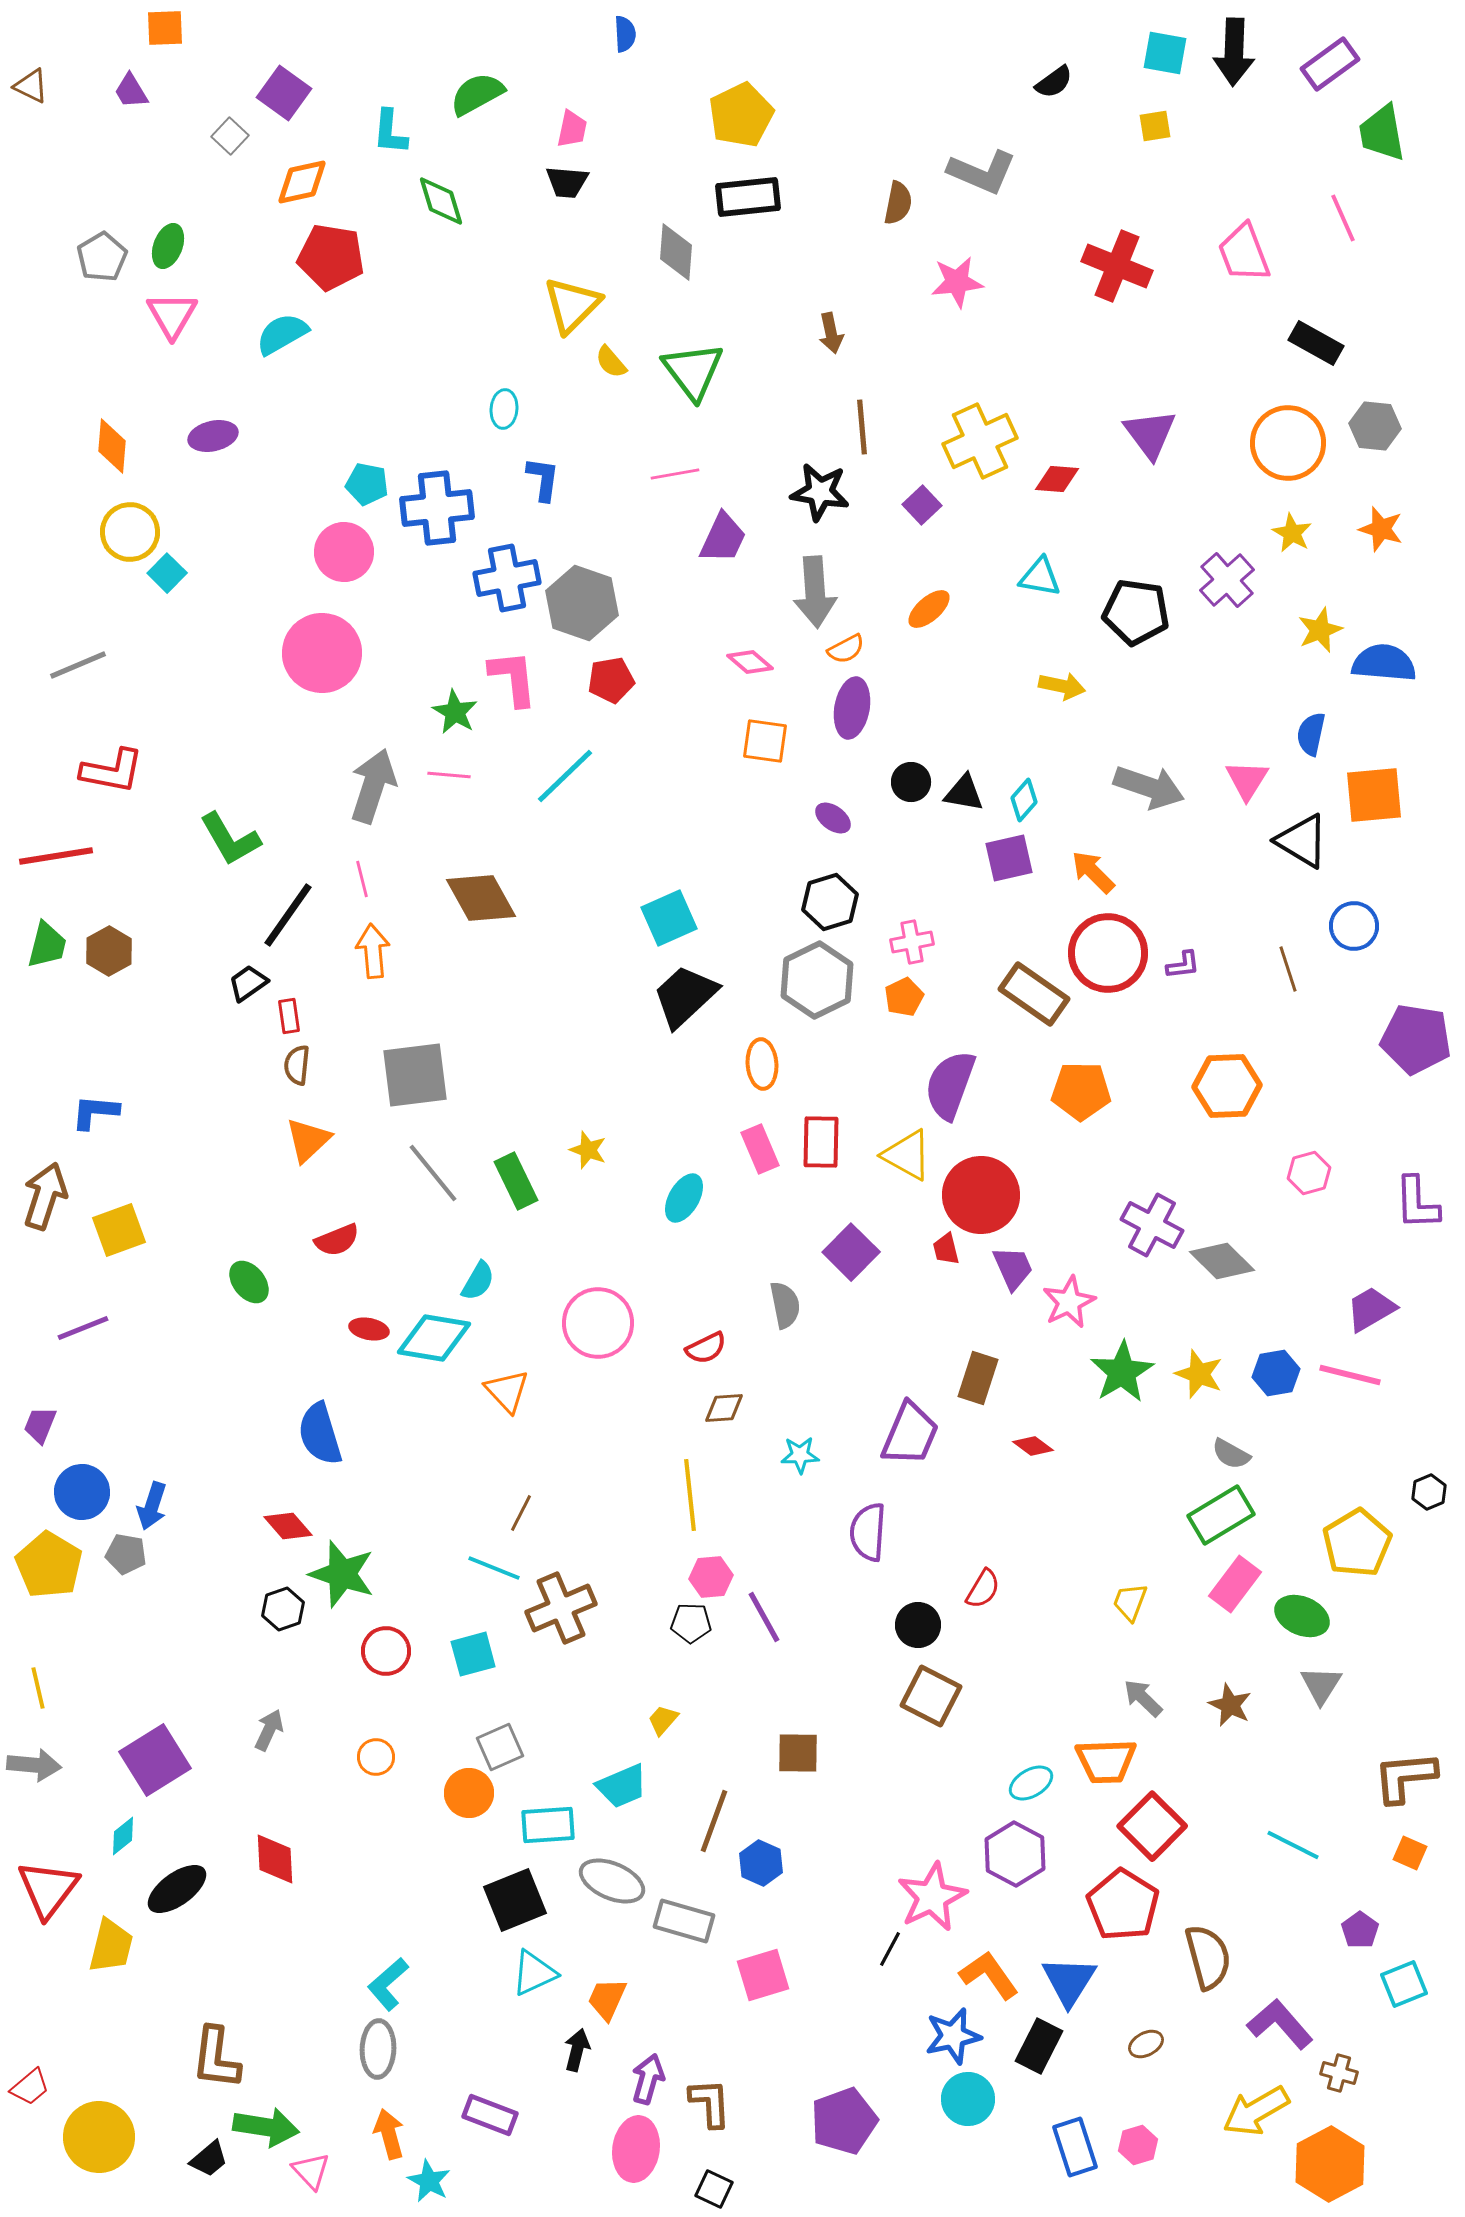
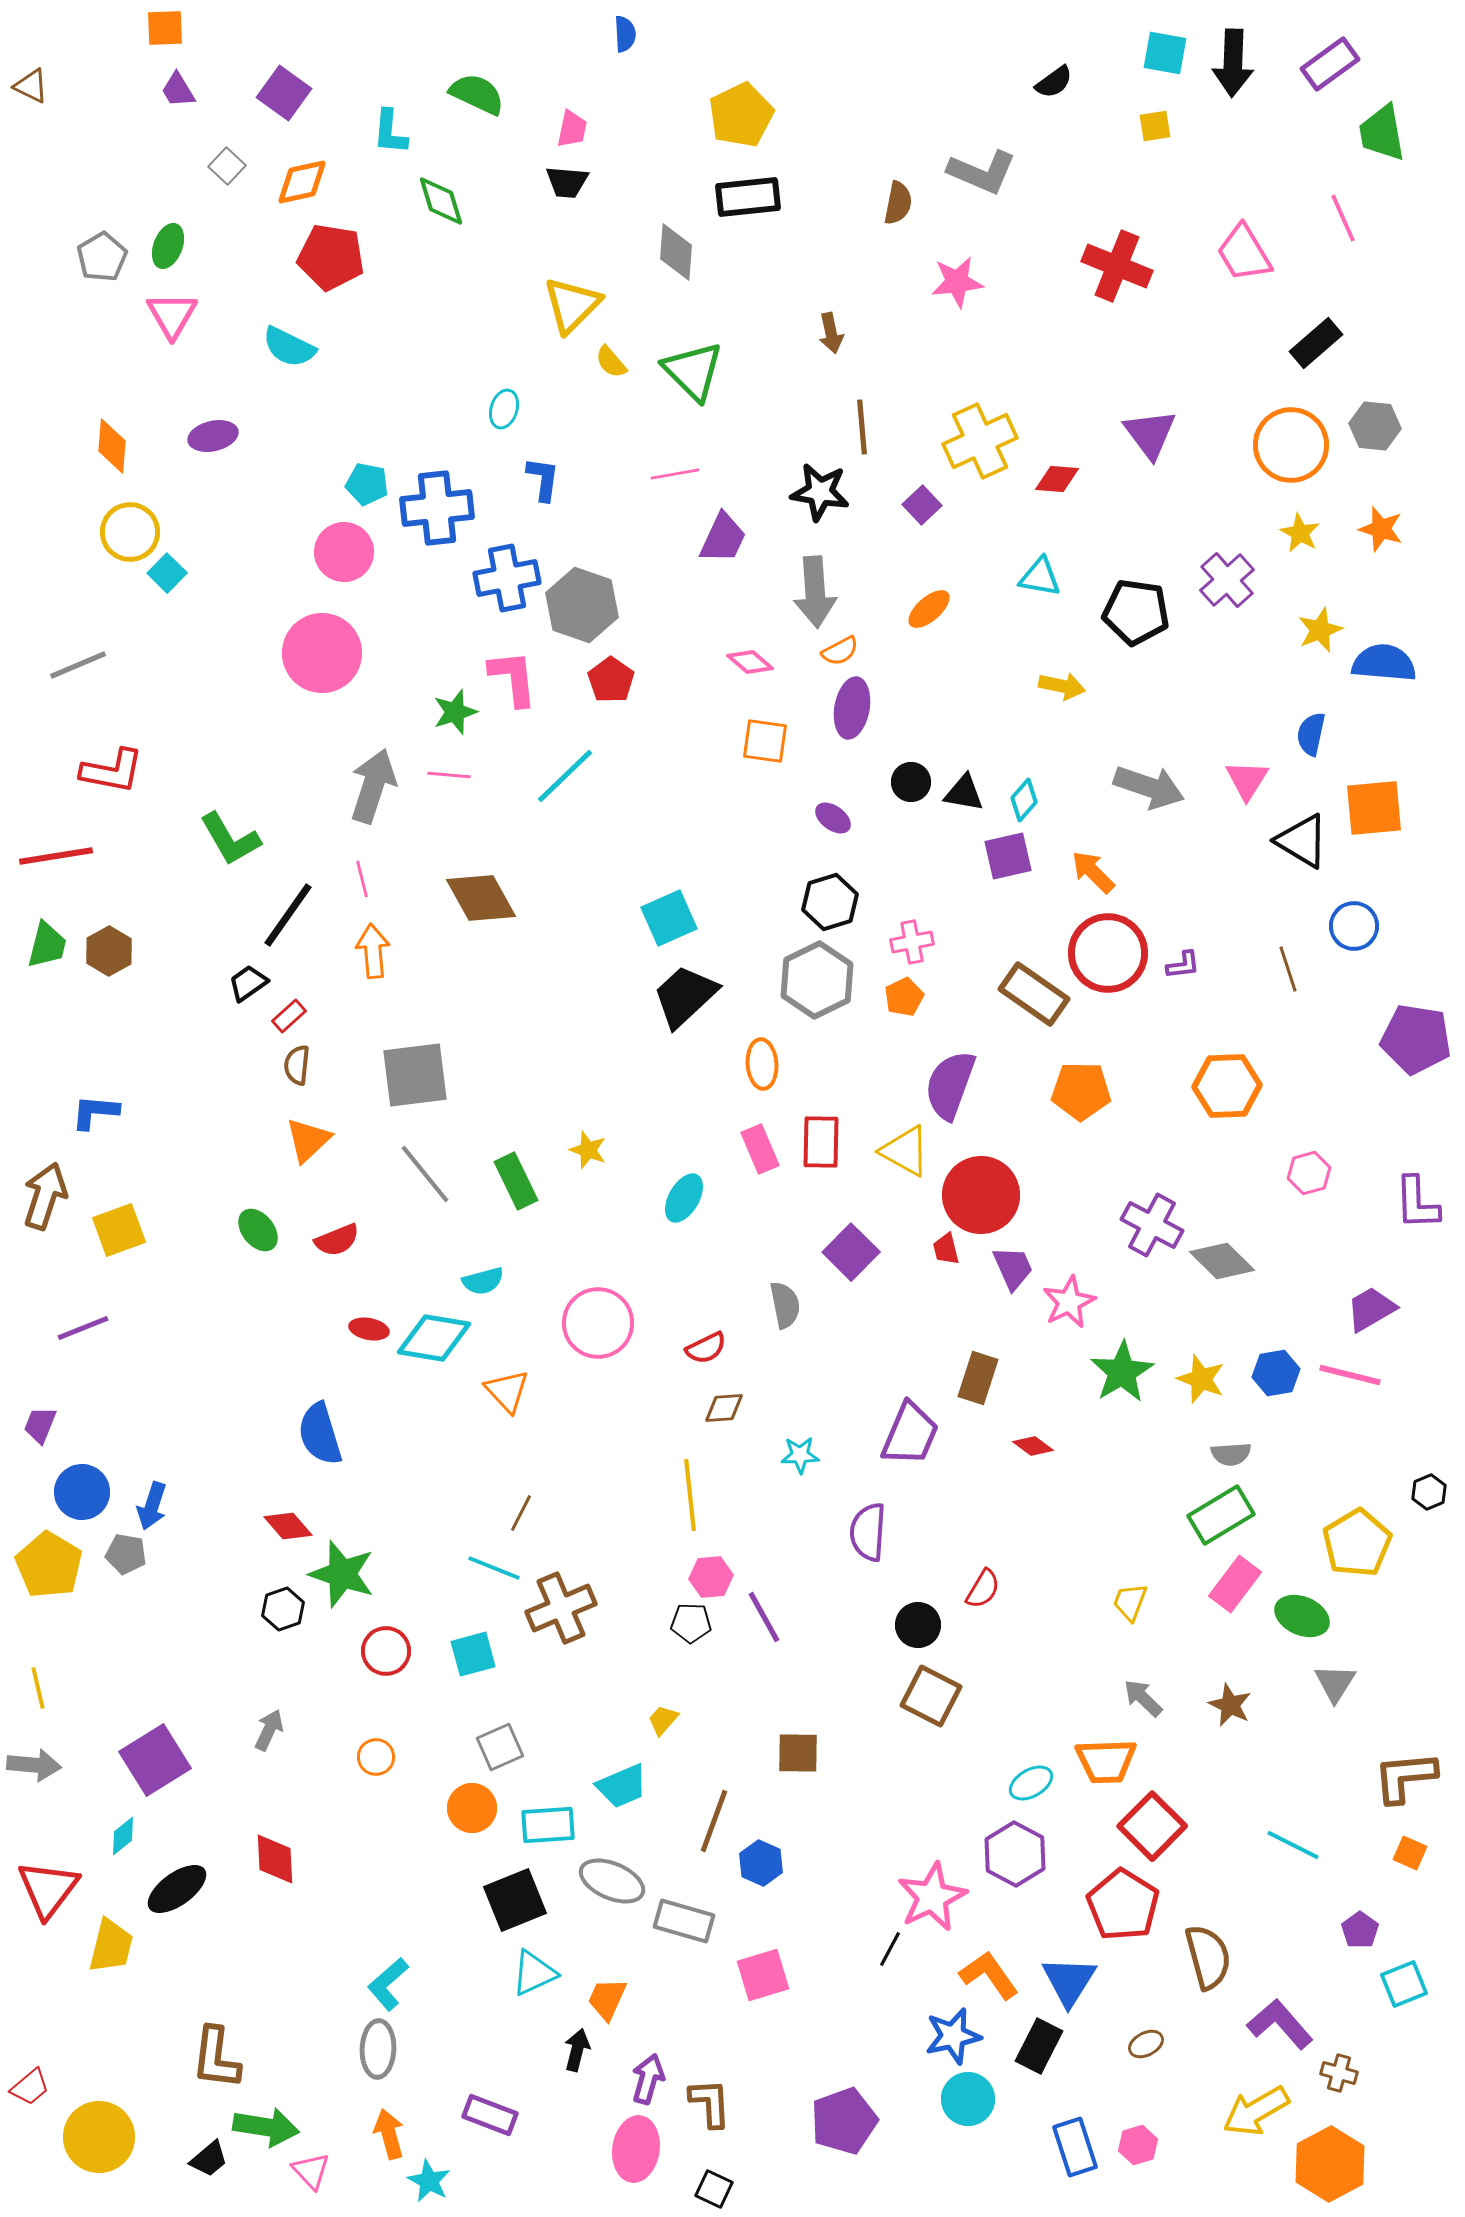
black arrow at (1234, 52): moved 1 px left, 11 px down
purple trapezoid at (131, 91): moved 47 px right, 1 px up
green semicircle at (477, 94): rotated 54 degrees clockwise
gray square at (230, 136): moved 3 px left, 30 px down
pink trapezoid at (1244, 253): rotated 10 degrees counterclockwise
cyan semicircle at (282, 334): moved 7 px right, 13 px down; rotated 124 degrees counterclockwise
black rectangle at (1316, 343): rotated 70 degrees counterclockwise
green triangle at (693, 371): rotated 8 degrees counterclockwise
cyan ellipse at (504, 409): rotated 12 degrees clockwise
orange circle at (1288, 443): moved 3 px right, 2 px down
yellow star at (1292, 533): moved 8 px right
gray hexagon at (582, 603): moved 2 px down
orange semicircle at (846, 649): moved 6 px left, 2 px down
red pentagon at (611, 680): rotated 27 degrees counterclockwise
green star at (455, 712): rotated 24 degrees clockwise
orange square at (1374, 795): moved 13 px down
purple square at (1009, 858): moved 1 px left, 2 px up
red rectangle at (289, 1016): rotated 56 degrees clockwise
yellow triangle at (907, 1155): moved 2 px left, 4 px up
gray line at (433, 1173): moved 8 px left, 1 px down
cyan semicircle at (478, 1281): moved 5 px right; rotated 45 degrees clockwise
green ellipse at (249, 1282): moved 9 px right, 52 px up
yellow star at (1199, 1374): moved 2 px right, 5 px down
gray semicircle at (1231, 1454): rotated 33 degrees counterclockwise
gray triangle at (1321, 1685): moved 14 px right, 2 px up
orange circle at (469, 1793): moved 3 px right, 15 px down
